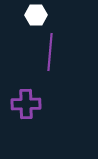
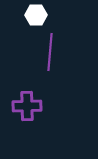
purple cross: moved 1 px right, 2 px down
